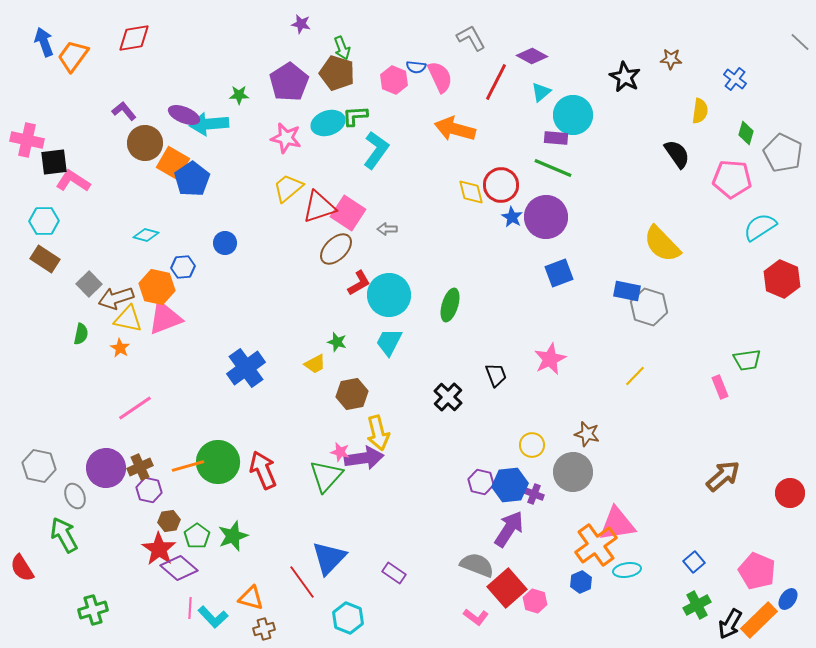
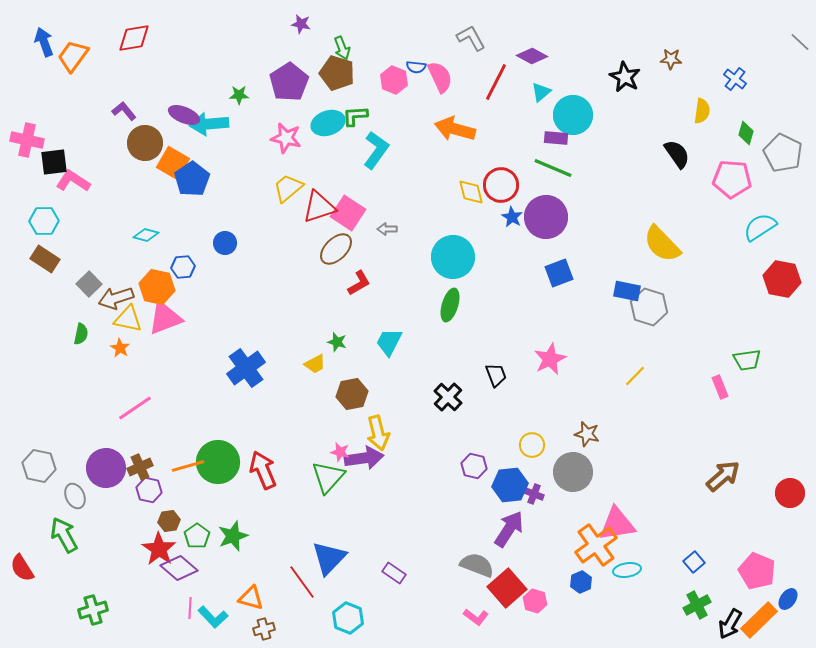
yellow semicircle at (700, 111): moved 2 px right
red hexagon at (782, 279): rotated 12 degrees counterclockwise
cyan circle at (389, 295): moved 64 px right, 38 px up
green triangle at (326, 476): moved 2 px right, 1 px down
purple hexagon at (481, 482): moved 7 px left, 16 px up
